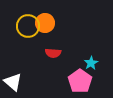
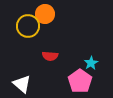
orange circle: moved 9 px up
red semicircle: moved 3 px left, 3 px down
white triangle: moved 9 px right, 2 px down
